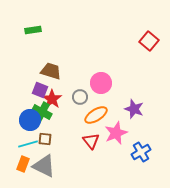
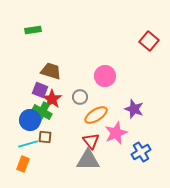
pink circle: moved 4 px right, 7 px up
brown square: moved 2 px up
gray triangle: moved 44 px right, 6 px up; rotated 25 degrees counterclockwise
